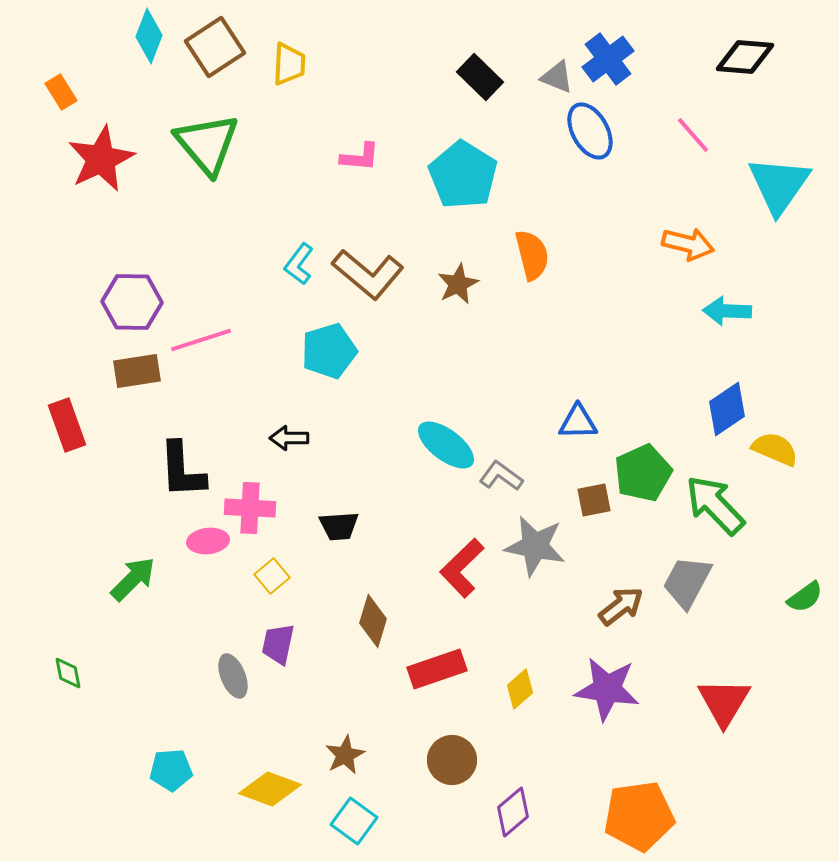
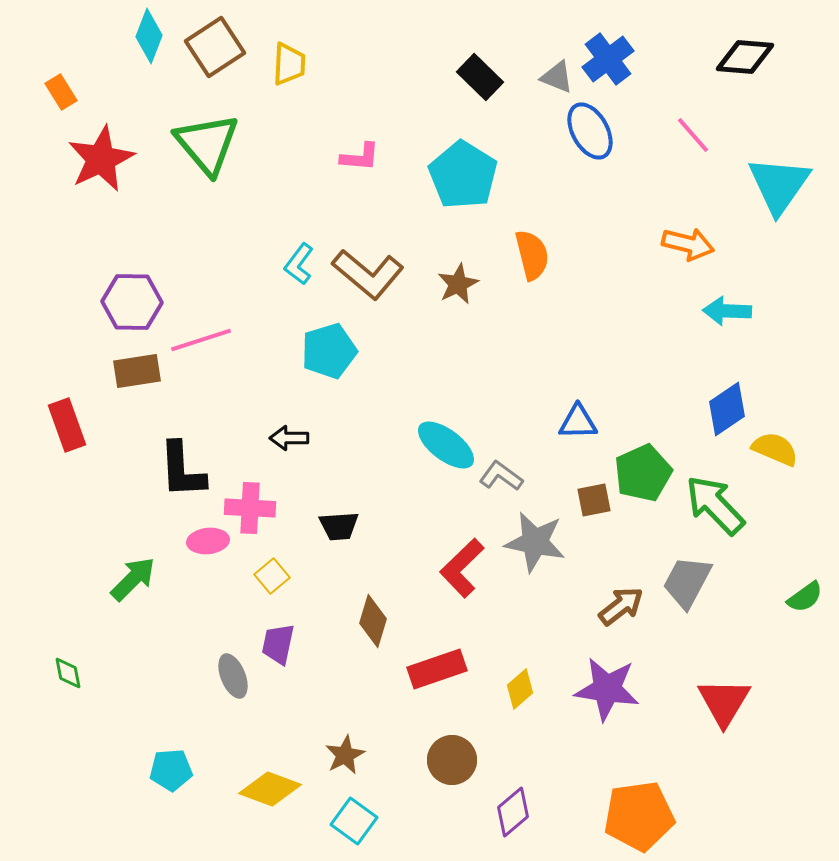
gray star at (535, 546): moved 4 px up
